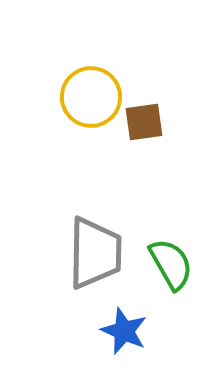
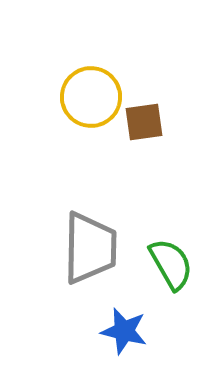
gray trapezoid: moved 5 px left, 5 px up
blue star: rotated 9 degrees counterclockwise
